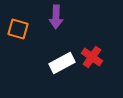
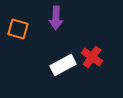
purple arrow: moved 1 px down
white rectangle: moved 1 px right, 2 px down
